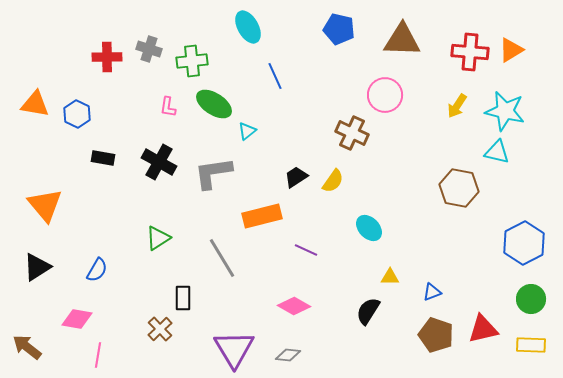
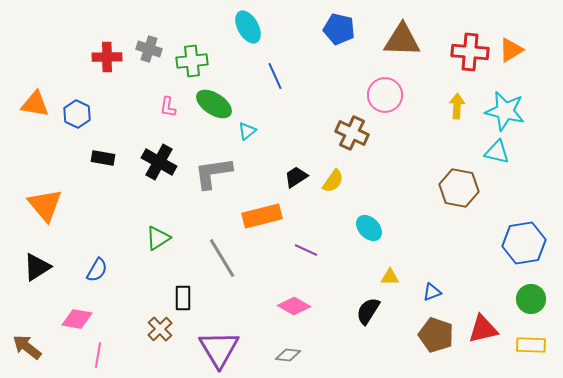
yellow arrow at (457, 106): rotated 150 degrees clockwise
blue hexagon at (524, 243): rotated 18 degrees clockwise
purple triangle at (234, 349): moved 15 px left
